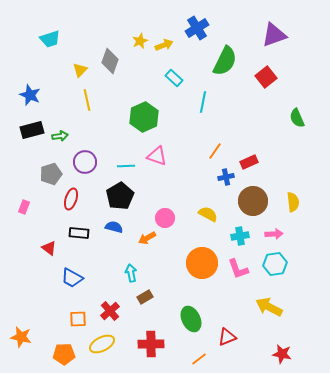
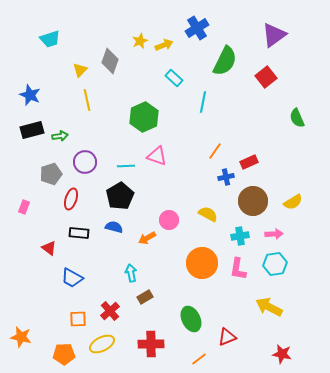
purple triangle at (274, 35): rotated 16 degrees counterclockwise
yellow semicircle at (293, 202): rotated 66 degrees clockwise
pink circle at (165, 218): moved 4 px right, 2 px down
pink L-shape at (238, 269): rotated 30 degrees clockwise
